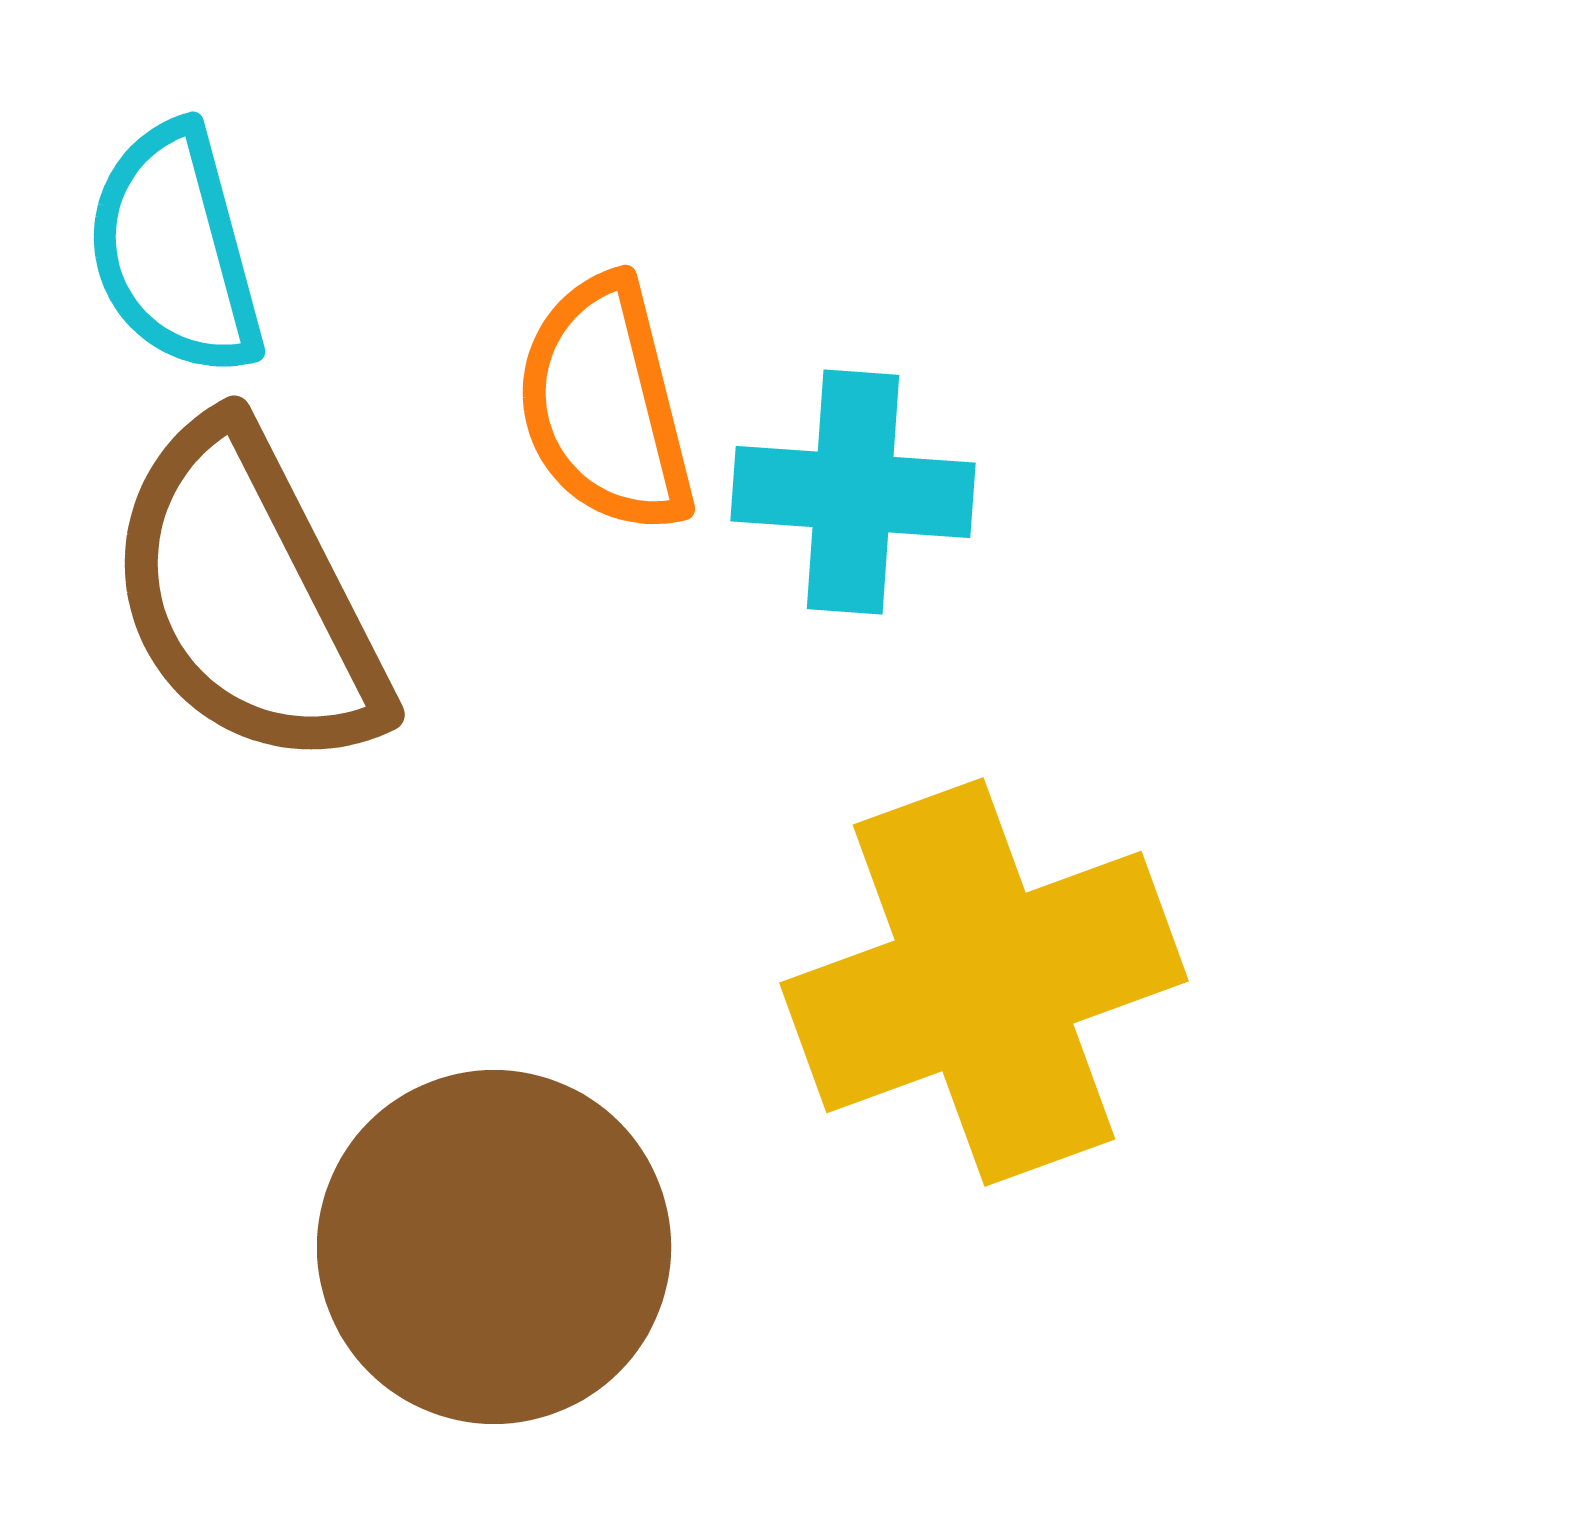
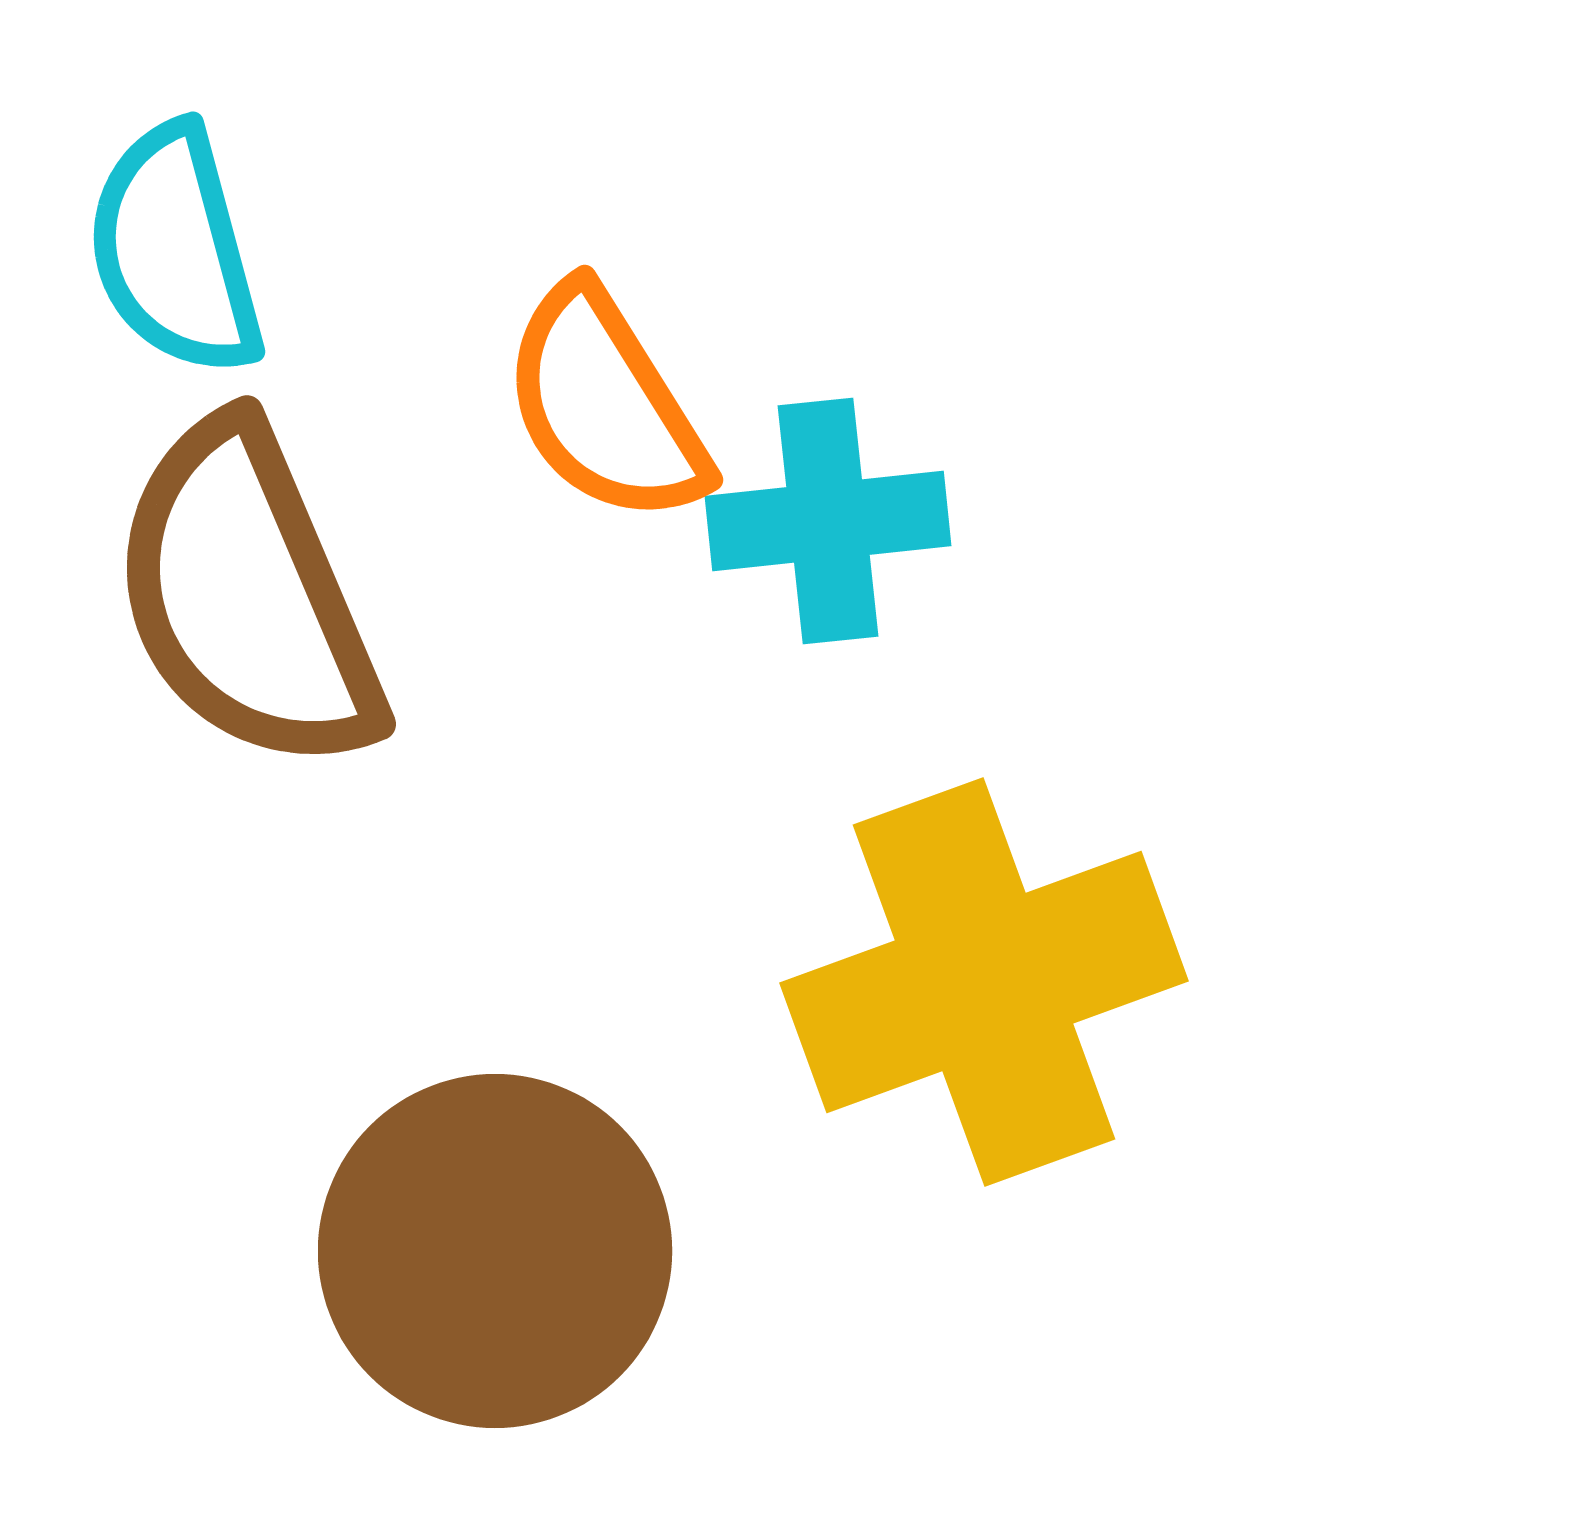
orange semicircle: rotated 18 degrees counterclockwise
cyan cross: moved 25 px left, 29 px down; rotated 10 degrees counterclockwise
brown semicircle: rotated 4 degrees clockwise
brown circle: moved 1 px right, 4 px down
